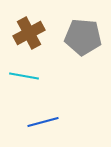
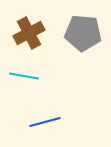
gray pentagon: moved 4 px up
blue line: moved 2 px right
